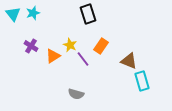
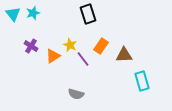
brown triangle: moved 5 px left, 6 px up; rotated 24 degrees counterclockwise
